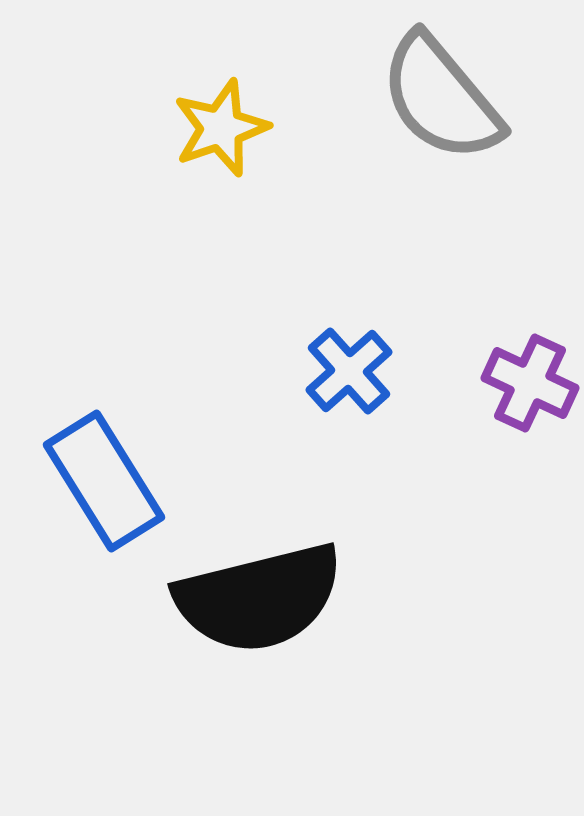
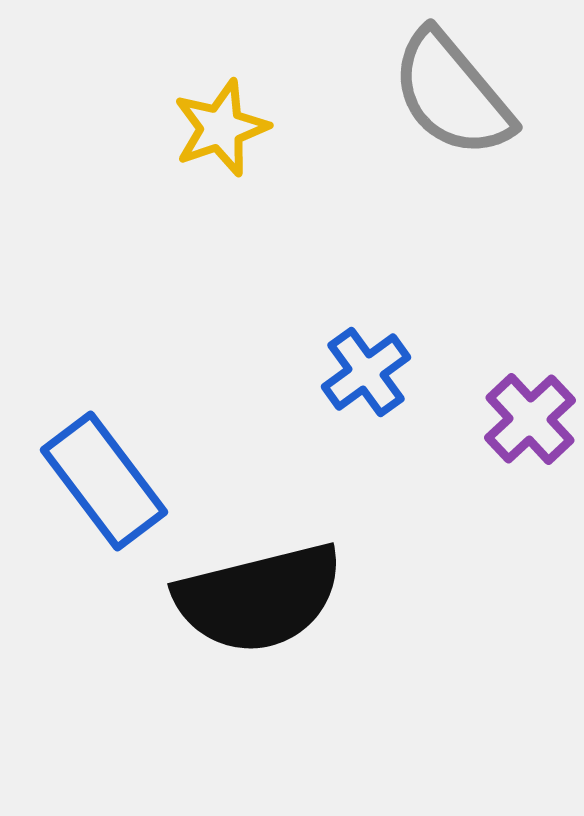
gray semicircle: moved 11 px right, 4 px up
blue cross: moved 17 px right, 1 px down; rotated 6 degrees clockwise
purple cross: moved 36 px down; rotated 22 degrees clockwise
blue rectangle: rotated 5 degrees counterclockwise
